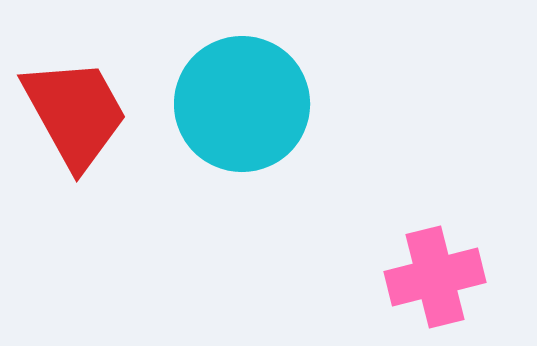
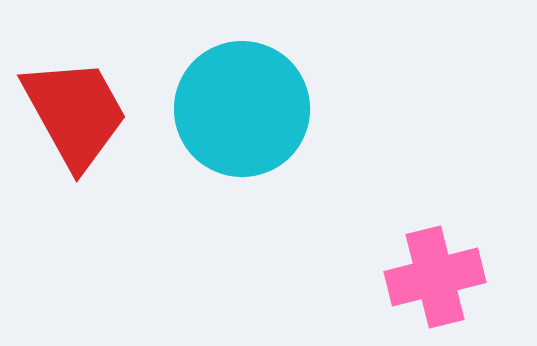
cyan circle: moved 5 px down
